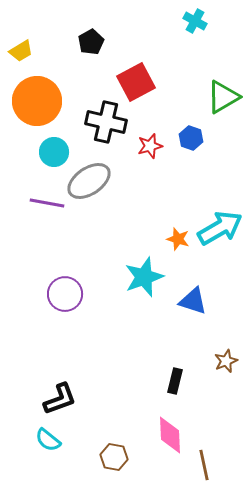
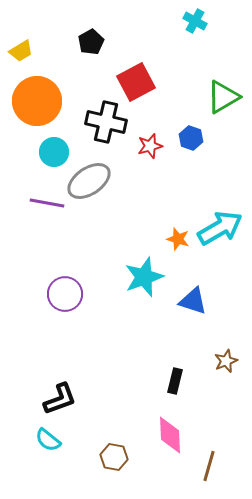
brown line: moved 5 px right, 1 px down; rotated 28 degrees clockwise
